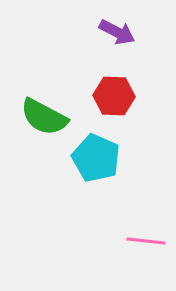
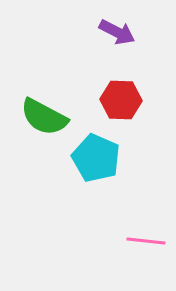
red hexagon: moved 7 px right, 4 px down
